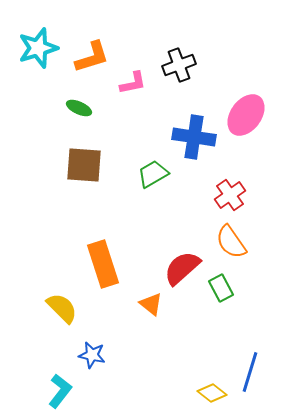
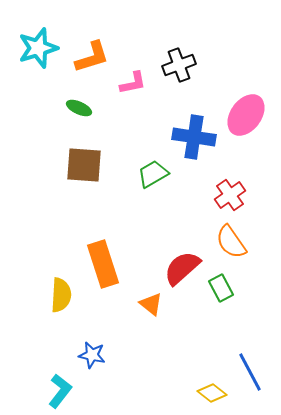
yellow semicircle: moved 1 px left, 13 px up; rotated 48 degrees clockwise
blue line: rotated 45 degrees counterclockwise
